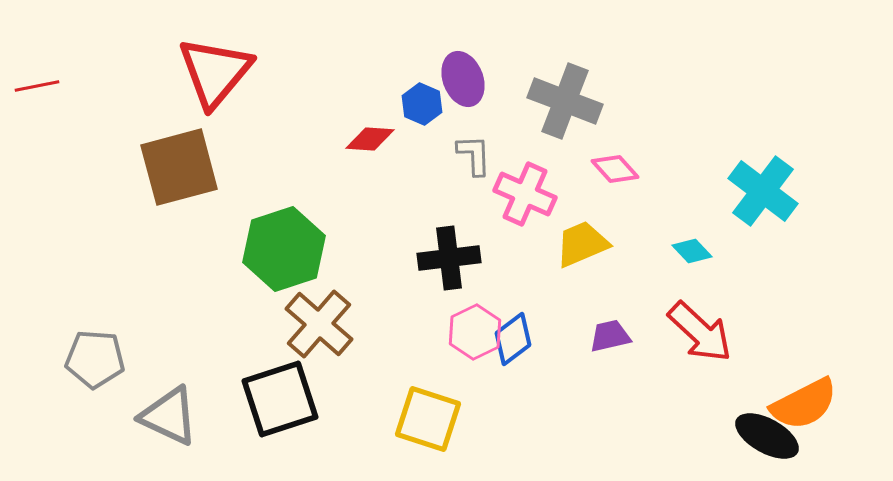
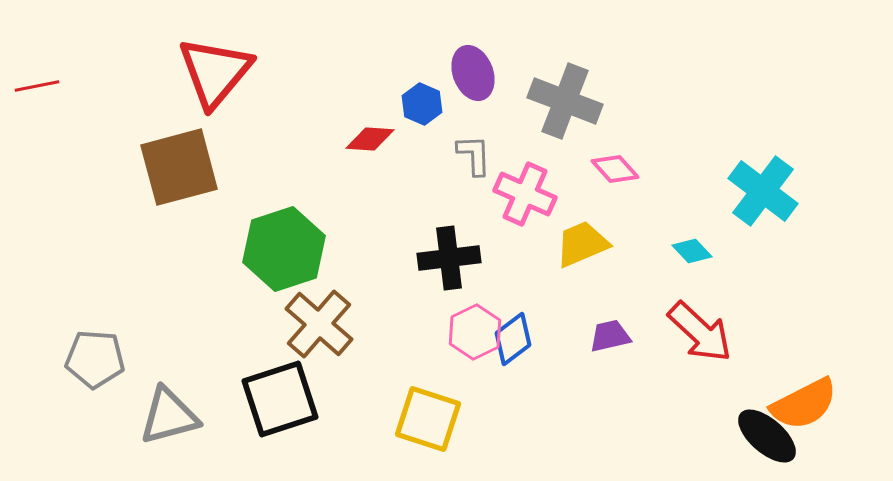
purple ellipse: moved 10 px right, 6 px up
gray triangle: rotated 40 degrees counterclockwise
black ellipse: rotated 12 degrees clockwise
